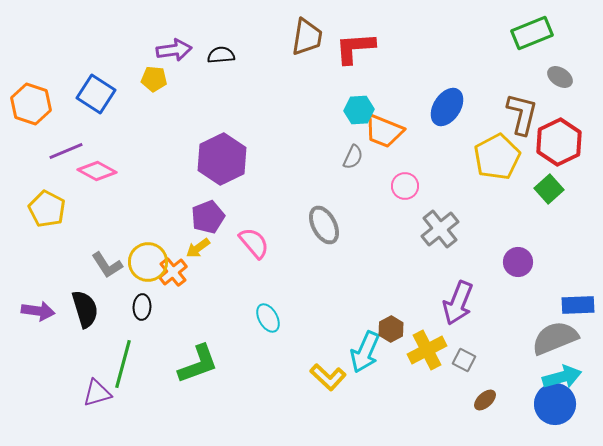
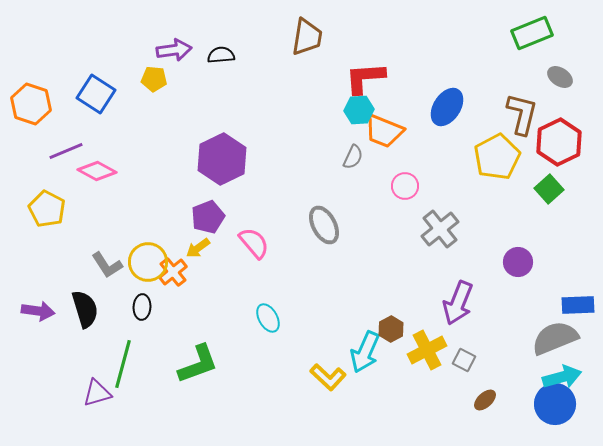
red L-shape at (355, 48): moved 10 px right, 30 px down
